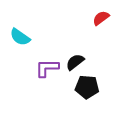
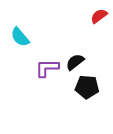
red semicircle: moved 2 px left, 2 px up
cyan semicircle: rotated 15 degrees clockwise
